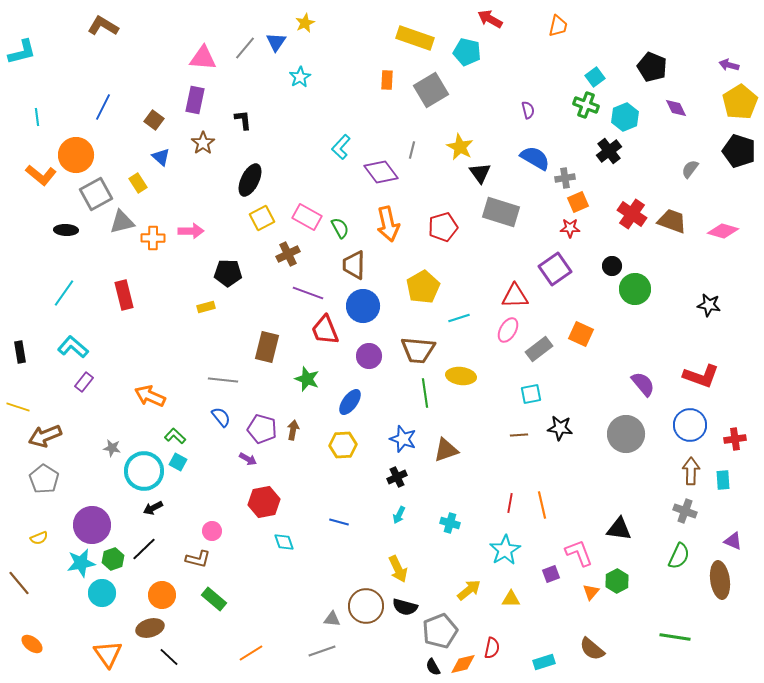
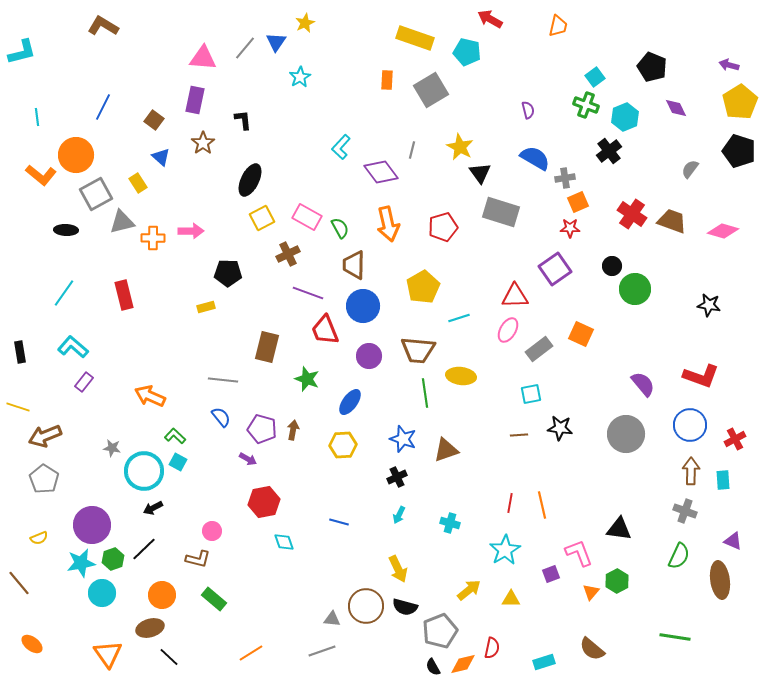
red cross at (735, 439): rotated 20 degrees counterclockwise
